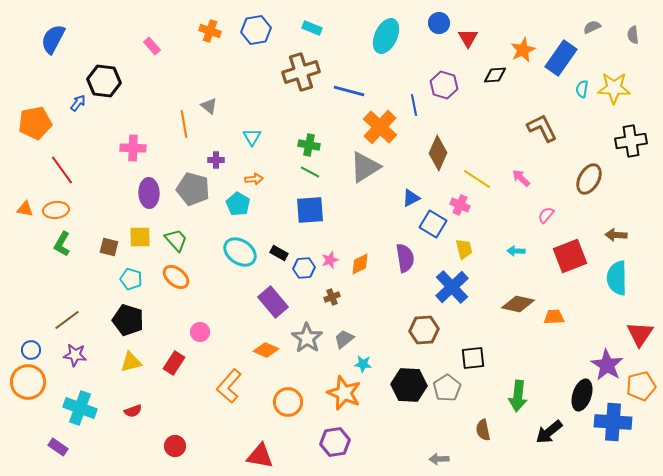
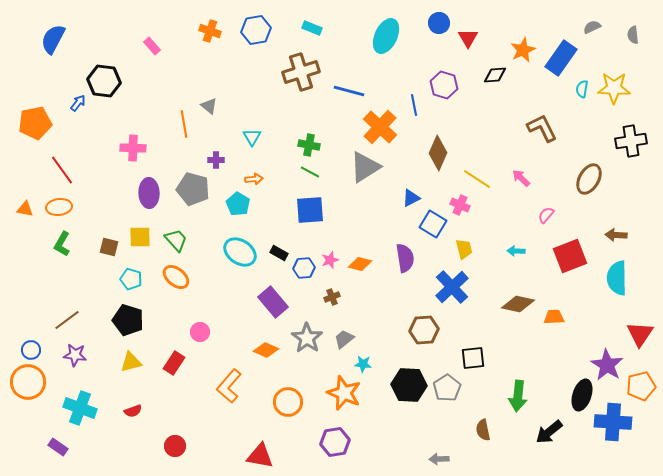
orange ellipse at (56, 210): moved 3 px right, 3 px up
orange diamond at (360, 264): rotated 40 degrees clockwise
